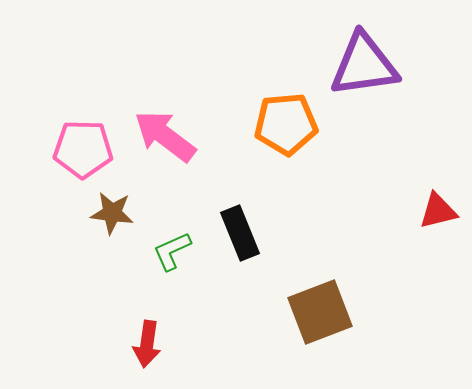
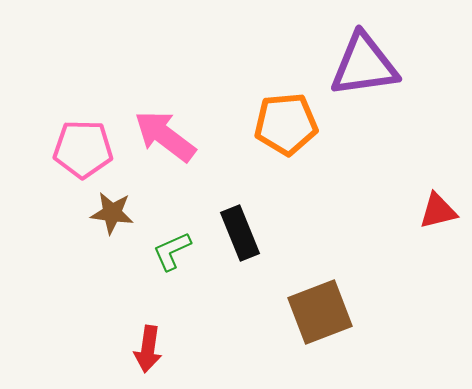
red arrow: moved 1 px right, 5 px down
